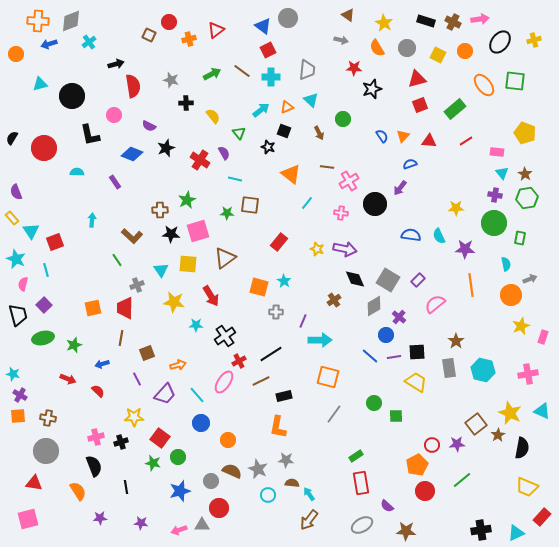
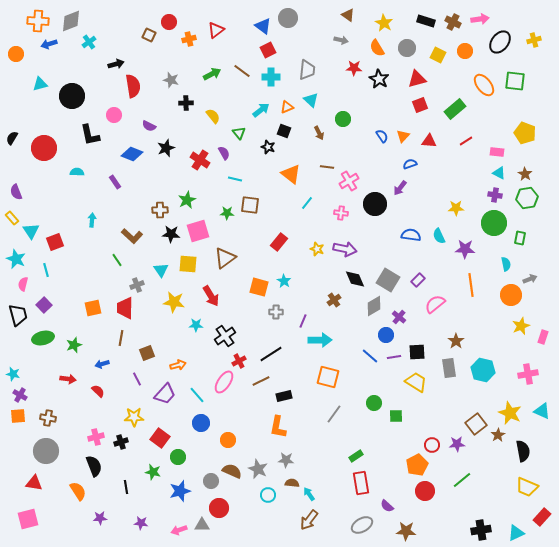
black star at (372, 89): moved 7 px right, 10 px up; rotated 24 degrees counterclockwise
cyan triangle at (502, 173): moved 3 px left; rotated 24 degrees counterclockwise
red arrow at (68, 379): rotated 14 degrees counterclockwise
black semicircle at (522, 448): moved 1 px right, 3 px down; rotated 20 degrees counterclockwise
green star at (153, 463): moved 9 px down
